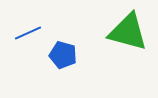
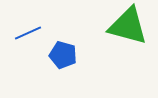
green triangle: moved 6 px up
